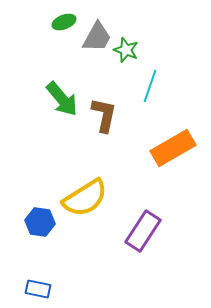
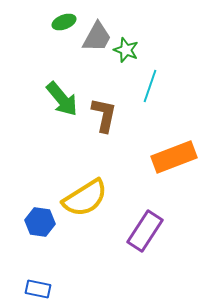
orange rectangle: moved 1 px right, 9 px down; rotated 9 degrees clockwise
purple rectangle: moved 2 px right
